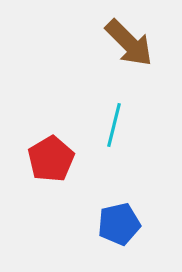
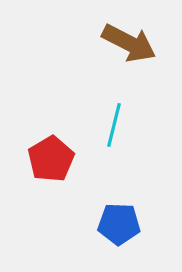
brown arrow: rotated 18 degrees counterclockwise
blue pentagon: rotated 15 degrees clockwise
